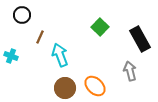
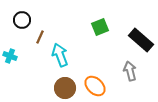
black circle: moved 5 px down
green square: rotated 24 degrees clockwise
black rectangle: moved 1 px right, 1 px down; rotated 20 degrees counterclockwise
cyan cross: moved 1 px left
